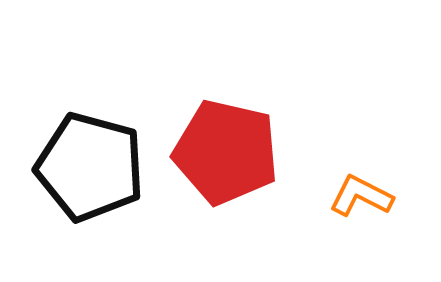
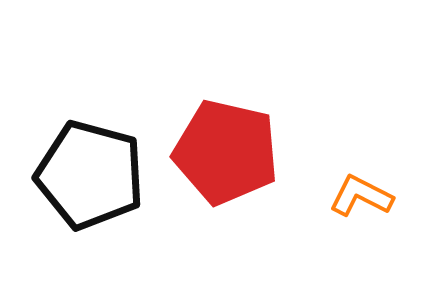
black pentagon: moved 8 px down
